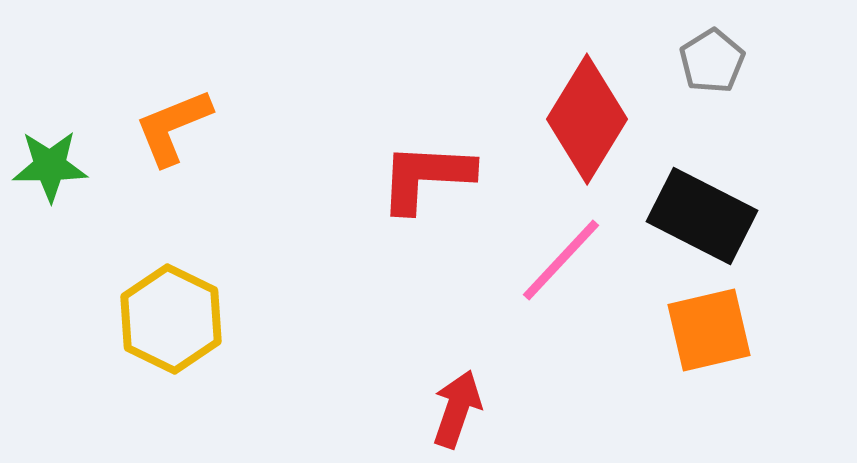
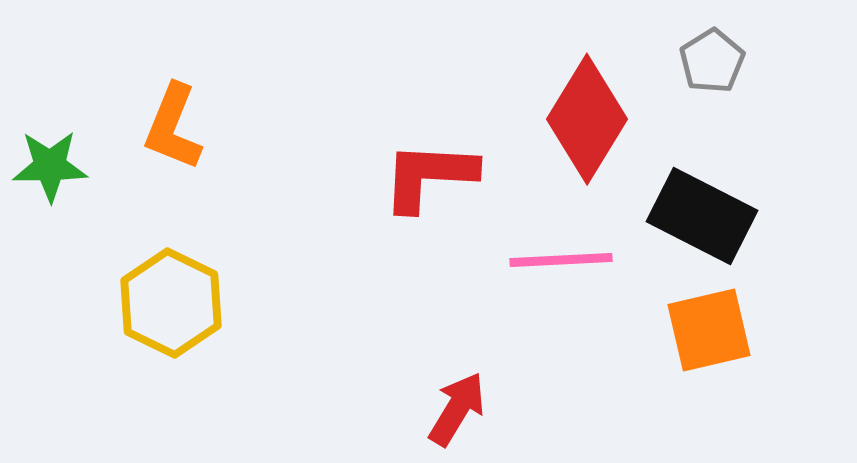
orange L-shape: rotated 46 degrees counterclockwise
red L-shape: moved 3 px right, 1 px up
pink line: rotated 44 degrees clockwise
yellow hexagon: moved 16 px up
red arrow: rotated 12 degrees clockwise
